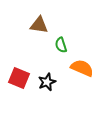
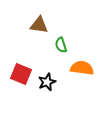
orange semicircle: rotated 15 degrees counterclockwise
red square: moved 2 px right, 4 px up
